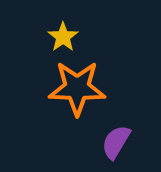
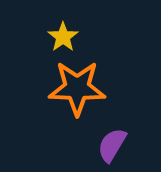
purple semicircle: moved 4 px left, 3 px down
